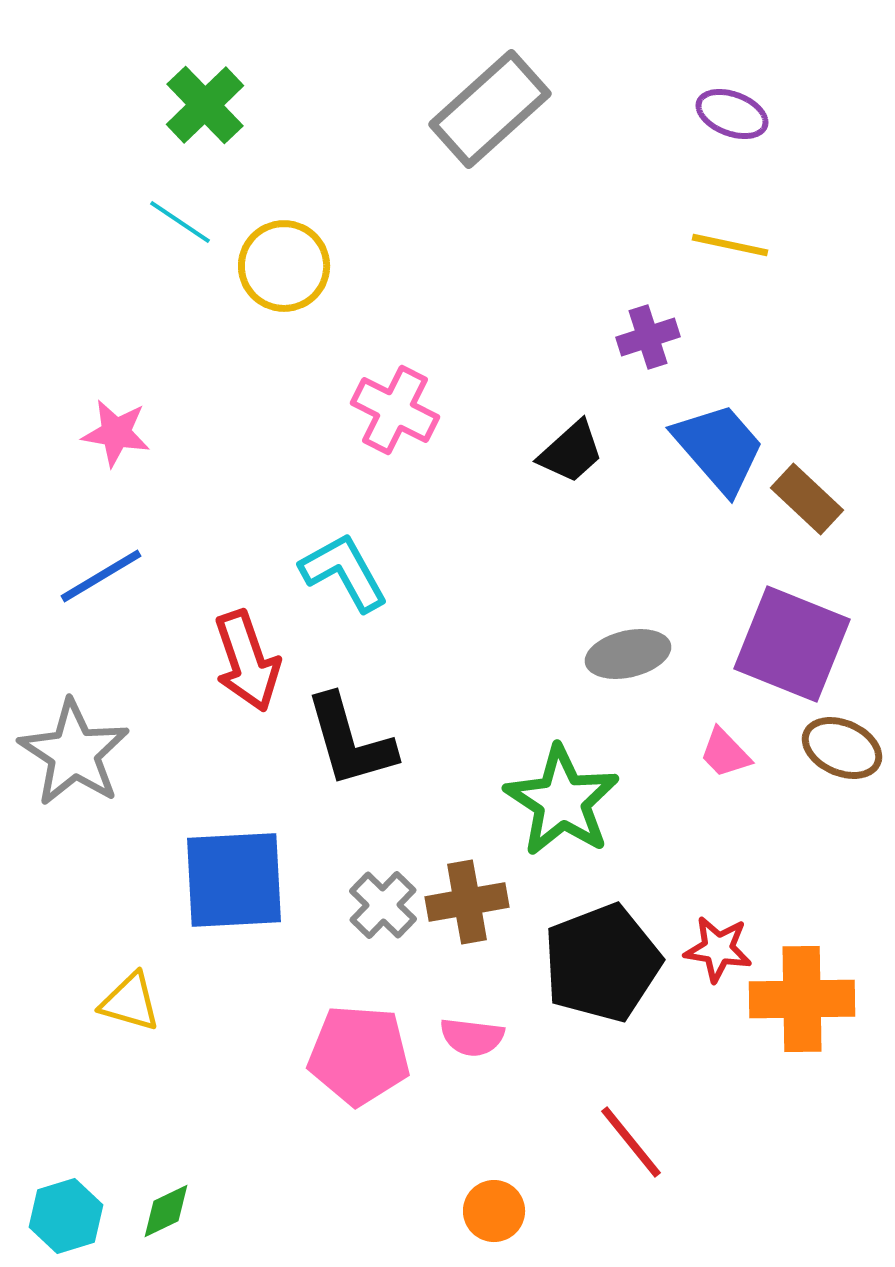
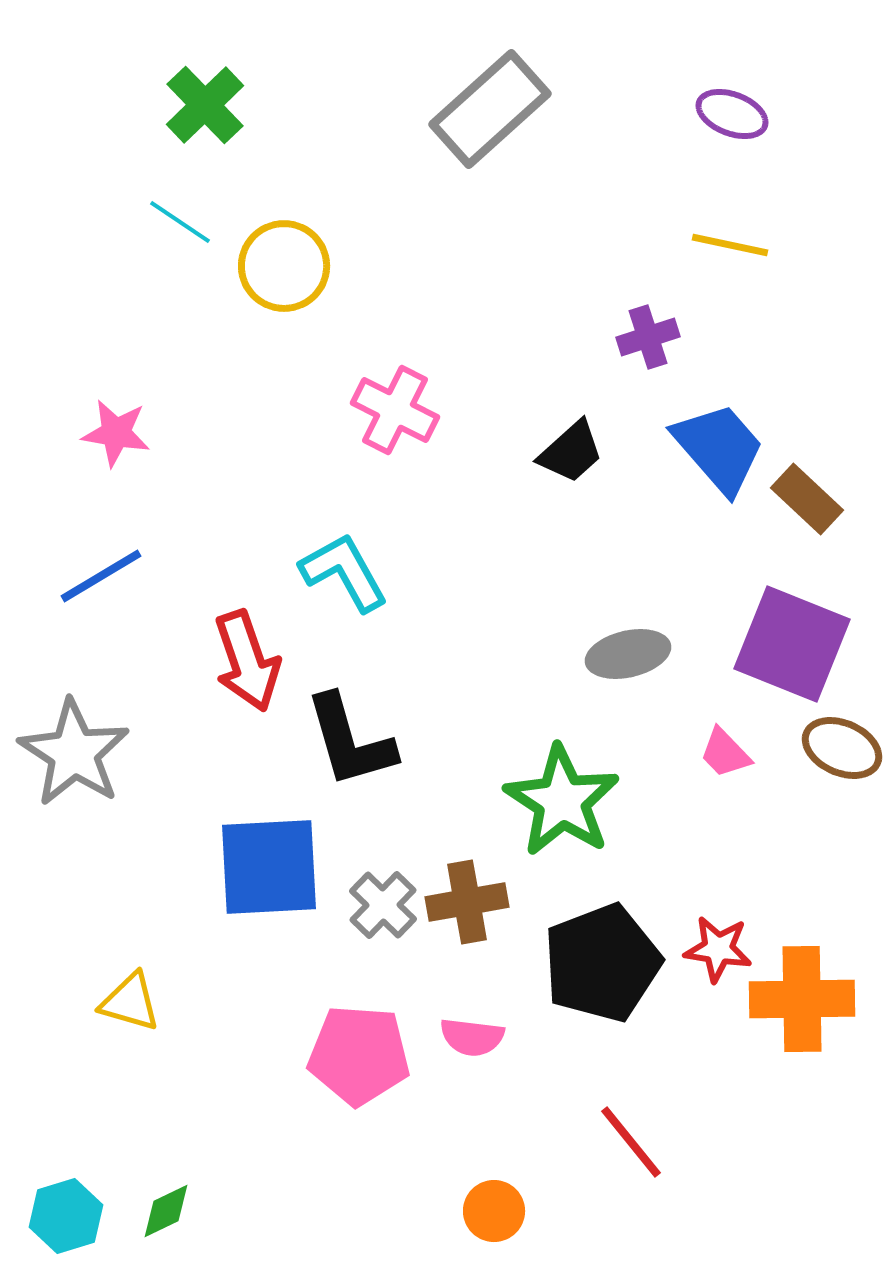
blue square: moved 35 px right, 13 px up
